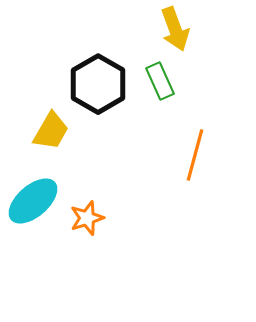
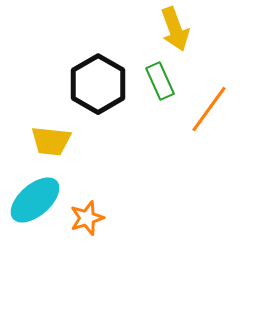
yellow trapezoid: moved 10 px down; rotated 66 degrees clockwise
orange line: moved 14 px right, 46 px up; rotated 21 degrees clockwise
cyan ellipse: moved 2 px right, 1 px up
